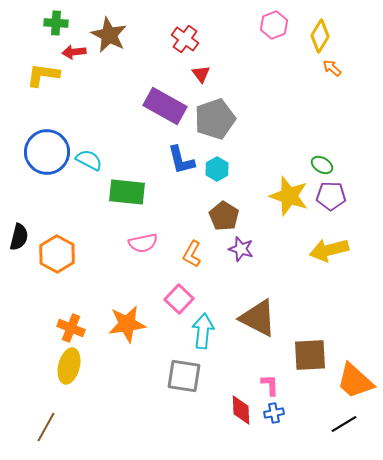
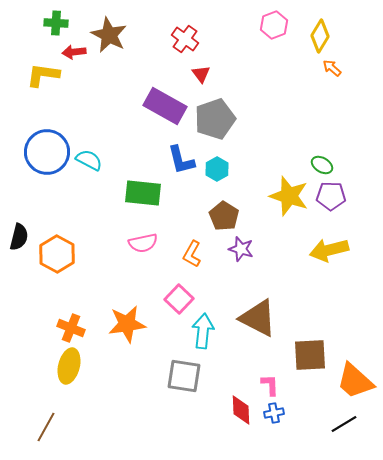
green rectangle: moved 16 px right, 1 px down
